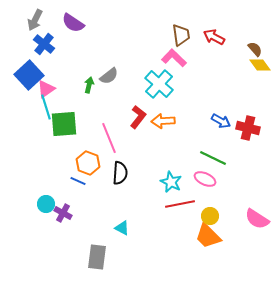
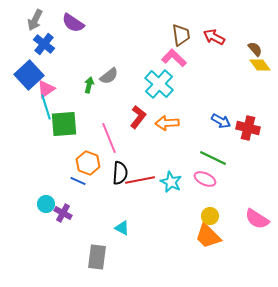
orange arrow: moved 4 px right, 2 px down
red line: moved 40 px left, 24 px up
